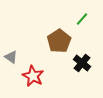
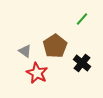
brown pentagon: moved 4 px left, 5 px down
gray triangle: moved 14 px right, 6 px up
red star: moved 4 px right, 3 px up
